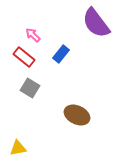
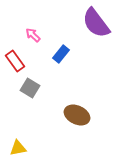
red rectangle: moved 9 px left, 4 px down; rotated 15 degrees clockwise
